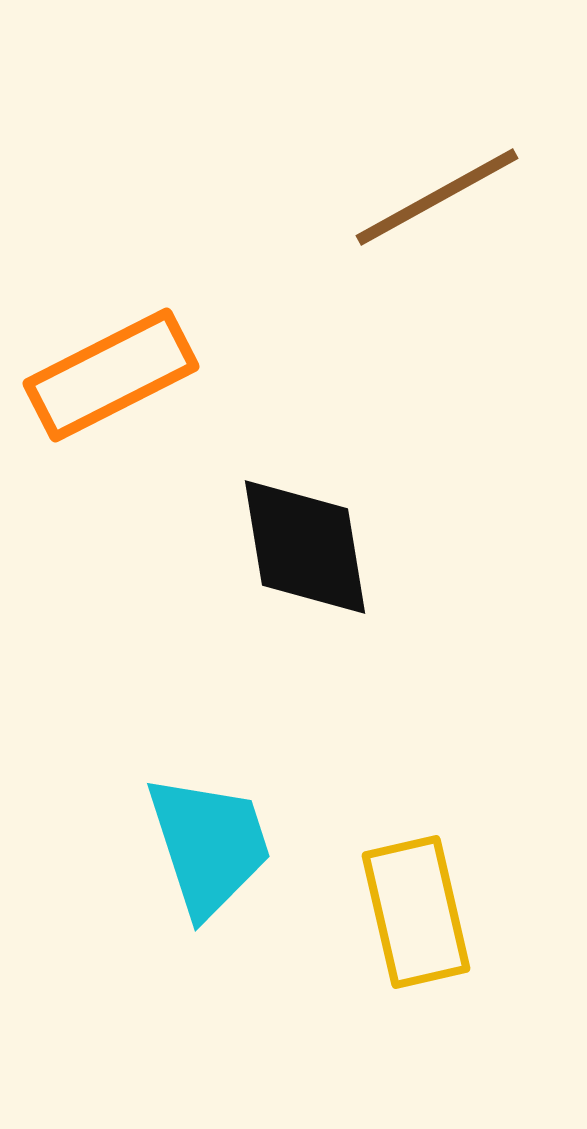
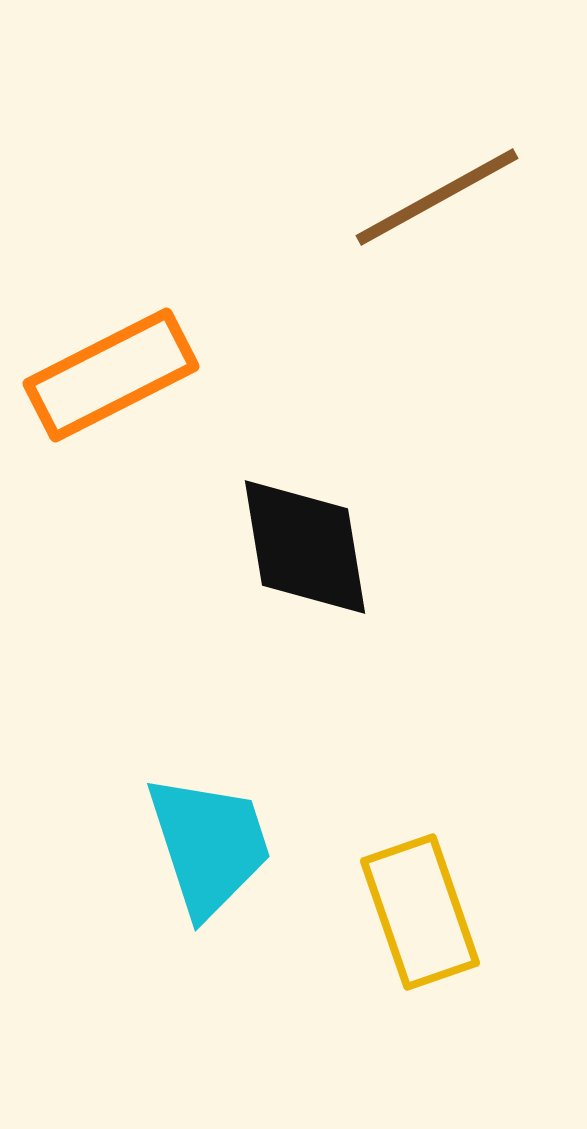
yellow rectangle: moved 4 px right; rotated 6 degrees counterclockwise
